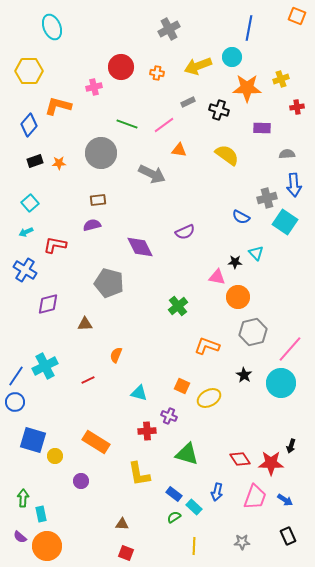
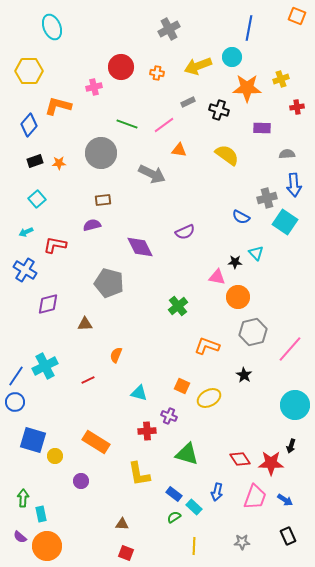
brown rectangle at (98, 200): moved 5 px right
cyan square at (30, 203): moved 7 px right, 4 px up
cyan circle at (281, 383): moved 14 px right, 22 px down
